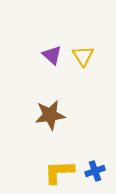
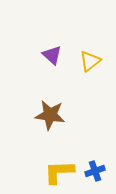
yellow triangle: moved 7 px right, 5 px down; rotated 25 degrees clockwise
brown star: rotated 16 degrees clockwise
